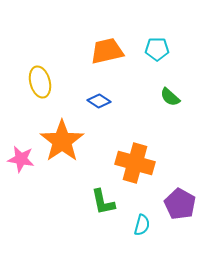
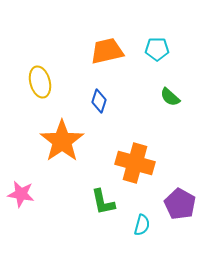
blue diamond: rotated 75 degrees clockwise
pink star: moved 35 px down
